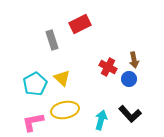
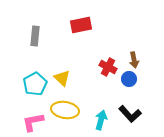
red rectangle: moved 1 px right, 1 px down; rotated 15 degrees clockwise
gray rectangle: moved 17 px left, 4 px up; rotated 24 degrees clockwise
yellow ellipse: rotated 20 degrees clockwise
